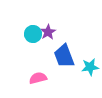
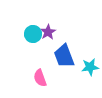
pink semicircle: moved 2 px right; rotated 96 degrees counterclockwise
